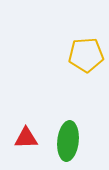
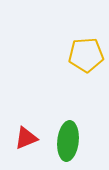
red triangle: rotated 20 degrees counterclockwise
